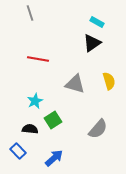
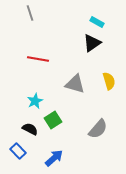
black semicircle: rotated 21 degrees clockwise
